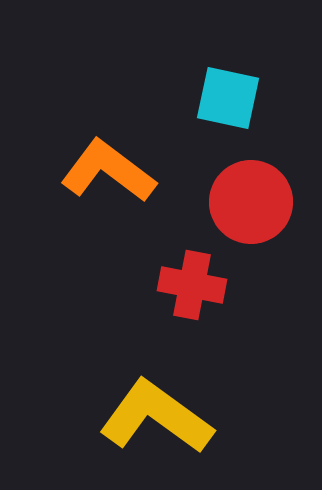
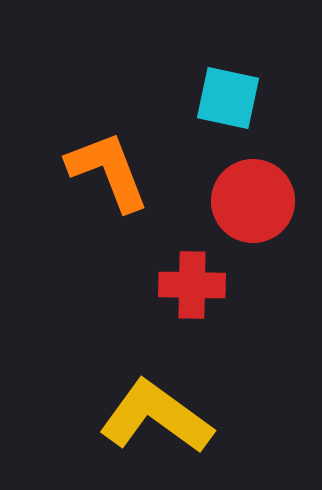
orange L-shape: rotated 32 degrees clockwise
red circle: moved 2 px right, 1 px up
red cross: rotated 10 degrees counterclockwise
